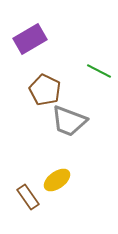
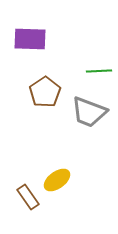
purple rectangle: rotated 32 degrees clockwise
green line: rotated 30 degrees counterclockwise
brown pentagon: moved 2 px down; rotated 12 degrees clockwise
gray trapezoid: moved 20 px right, 9 px up
